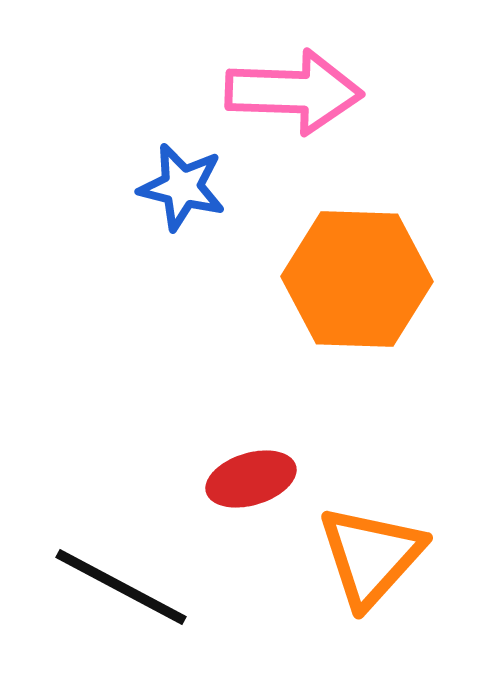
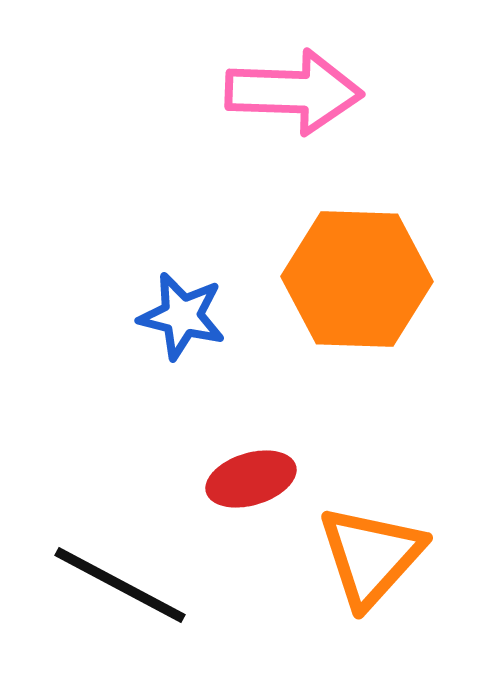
blue star: moved 129 px down
black line: moved 1 px left, 2 px up
